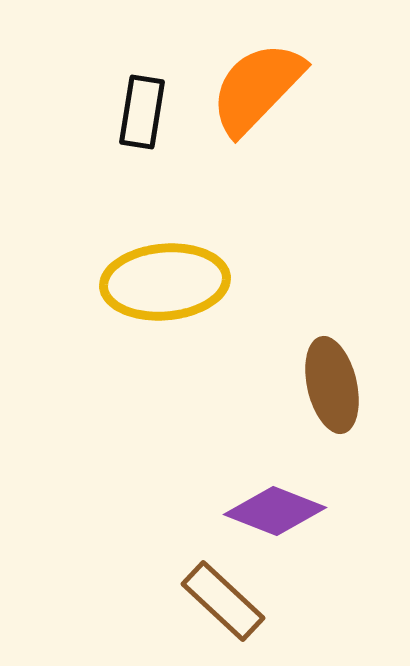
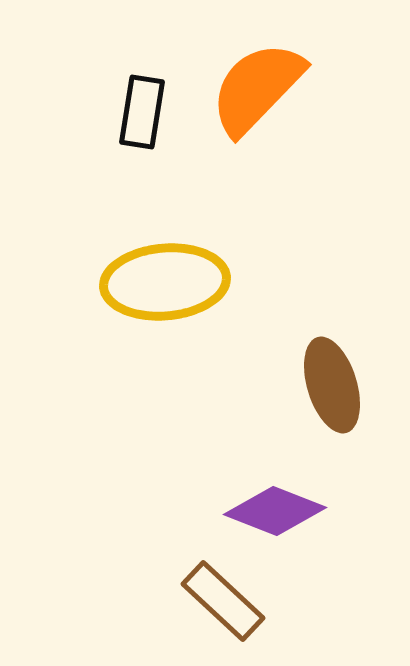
brown ellipse: rotated 4 degrees counterclockwise
